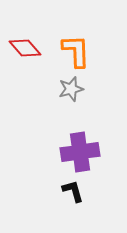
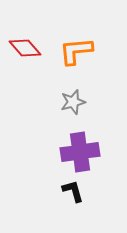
orange L-shape: rotated 93 degrees counterclockwise
gray star: moved 2 px right, 13 px down
